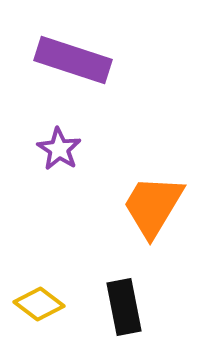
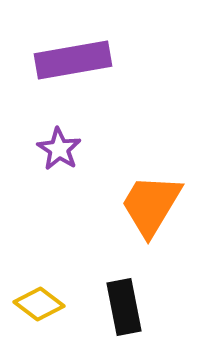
purple rectangle: rotated 28 degrees counterclockwise
orange trapezoid: moved 2 px left, 1 px up
